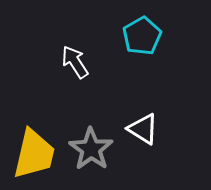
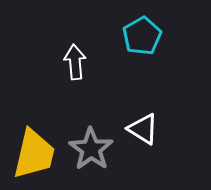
white arrow: rotated 28 degrees clockwise
